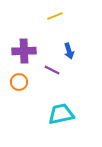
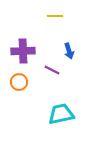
yellow line: rotated 21 degrees clockwise
purple cross: moved 1 px left
